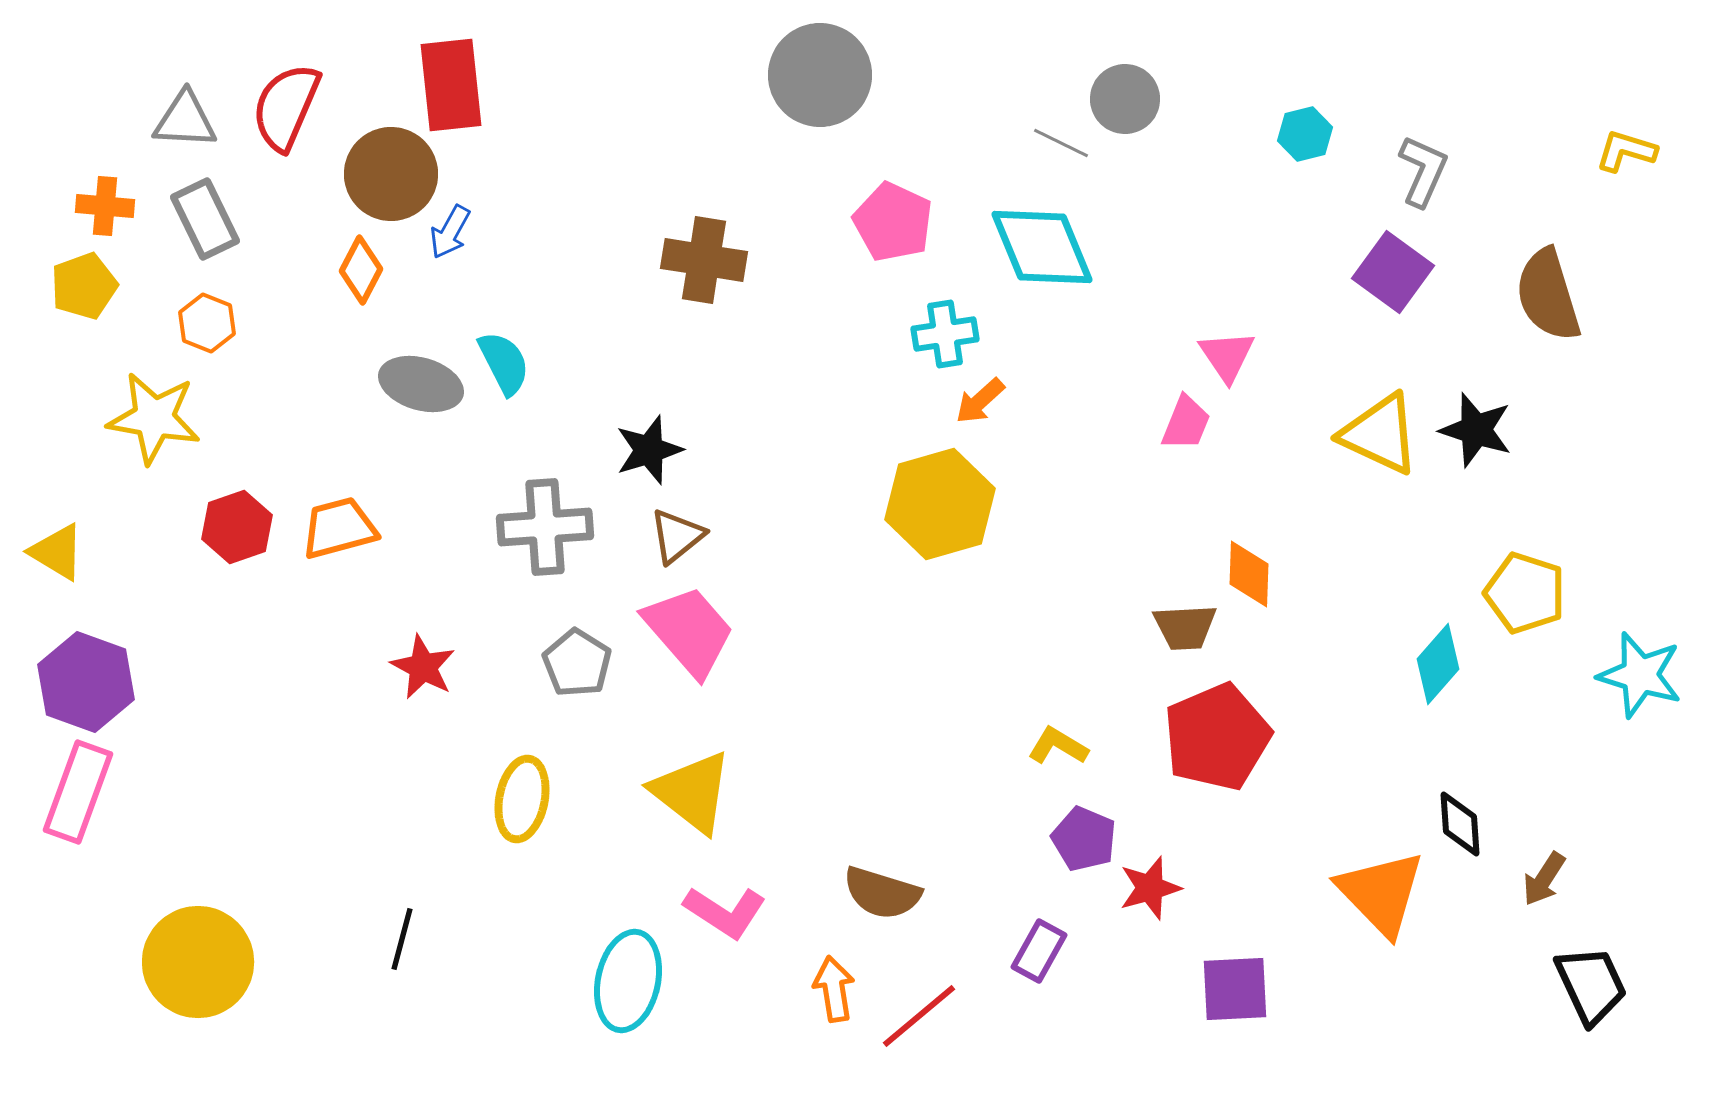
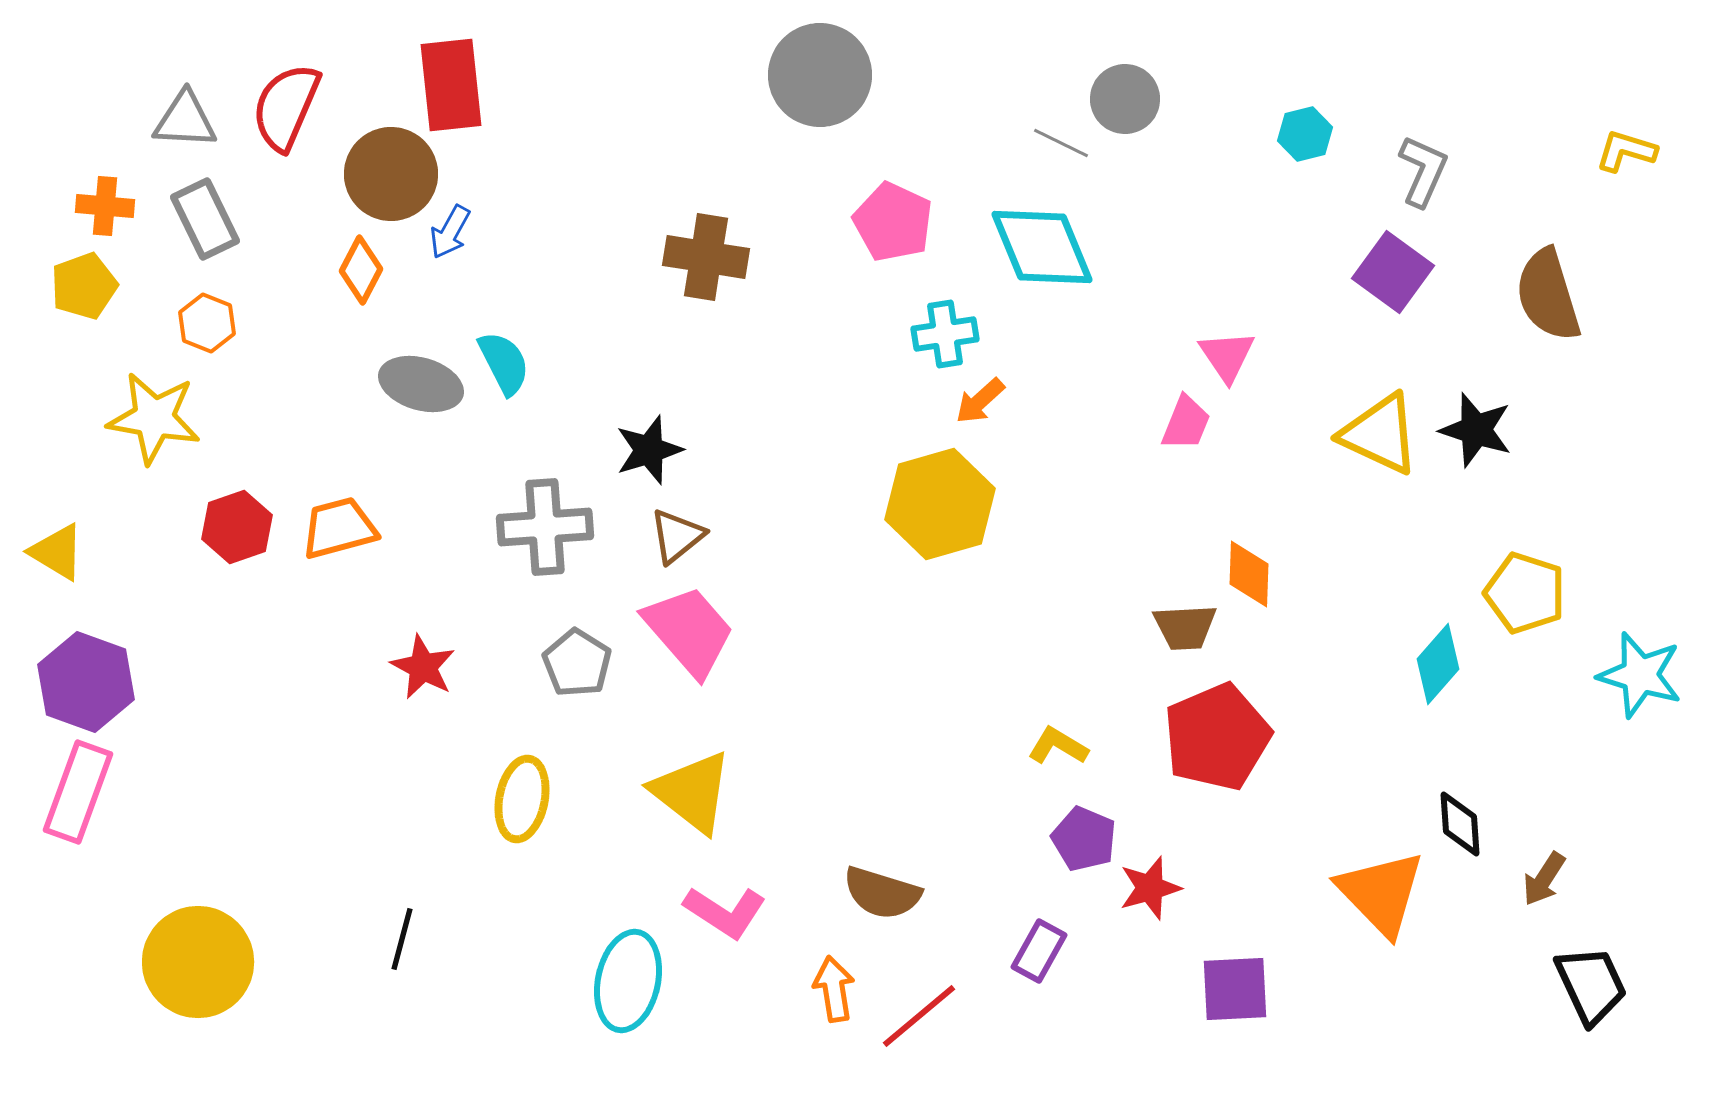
brown cross at (704, 260): moved 2 px right, 3 px up
